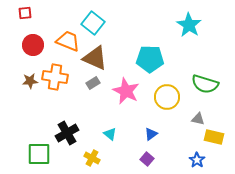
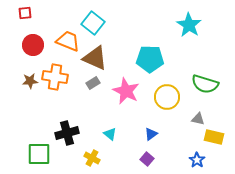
black cross: rotated 15 degrees clockwise
